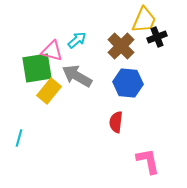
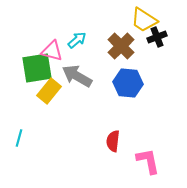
yellow trapezoid: rotated 100 degrees clockwise
red semicircle: moved 3 px left, 19 px down
